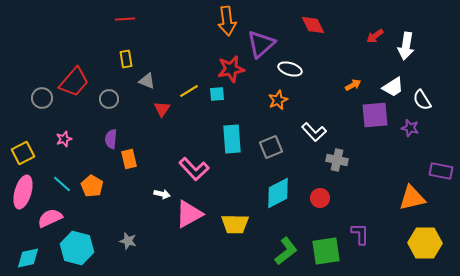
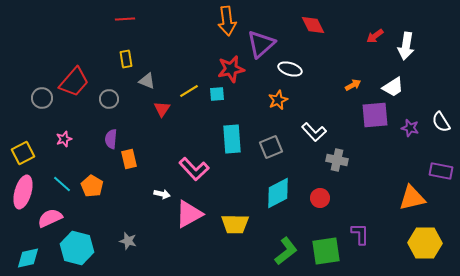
white semicircle at (422, 100): moved 19 px right, 22 px down
